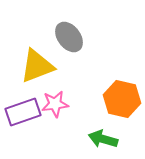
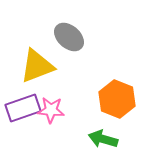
gray ellipse: rotated 12 degrees counterclockwise
orange hexagon: moved 5 px left; rotated 9 degrees clockwise
pink star: moved 4 px left, 6 px down; rotated 12 degrees clockwise
purple rectangle: moved 4 px up
